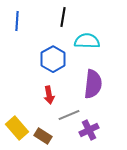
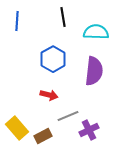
black line: rotated 18 degrees counterclockwise
cyan semicircle: moved 9 px right, 9 px up
purple semicircle: moved 1 px right, 13 px up
red arrow: rotated 66 degrees counterclockwise
gray line: moved 1 px left, 1 px down
brown rectangle: rotated 60 degrees counterclockwise
